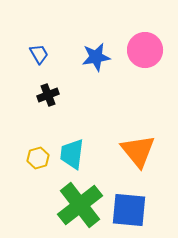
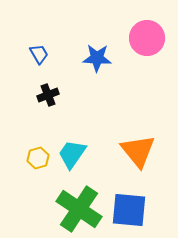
pink circle: moved 2 px right, 12 px up
blue star: moved 1 px right, 1 px down; rotated 12 degrees clockwise
cyan trapezoid: rotated 28 degrees clockwise
green cross: moved 1 px left, 4 px down; rotated 18 degrees counterclockwise
